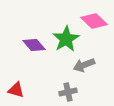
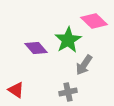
green star: moved 2 px right, 1 px down
purple diamond: moved 2 px right, 3 px down
gray arrow: rotated 35 degrees counterclockwise
red triangle: rotated 18 degrees clockwise
